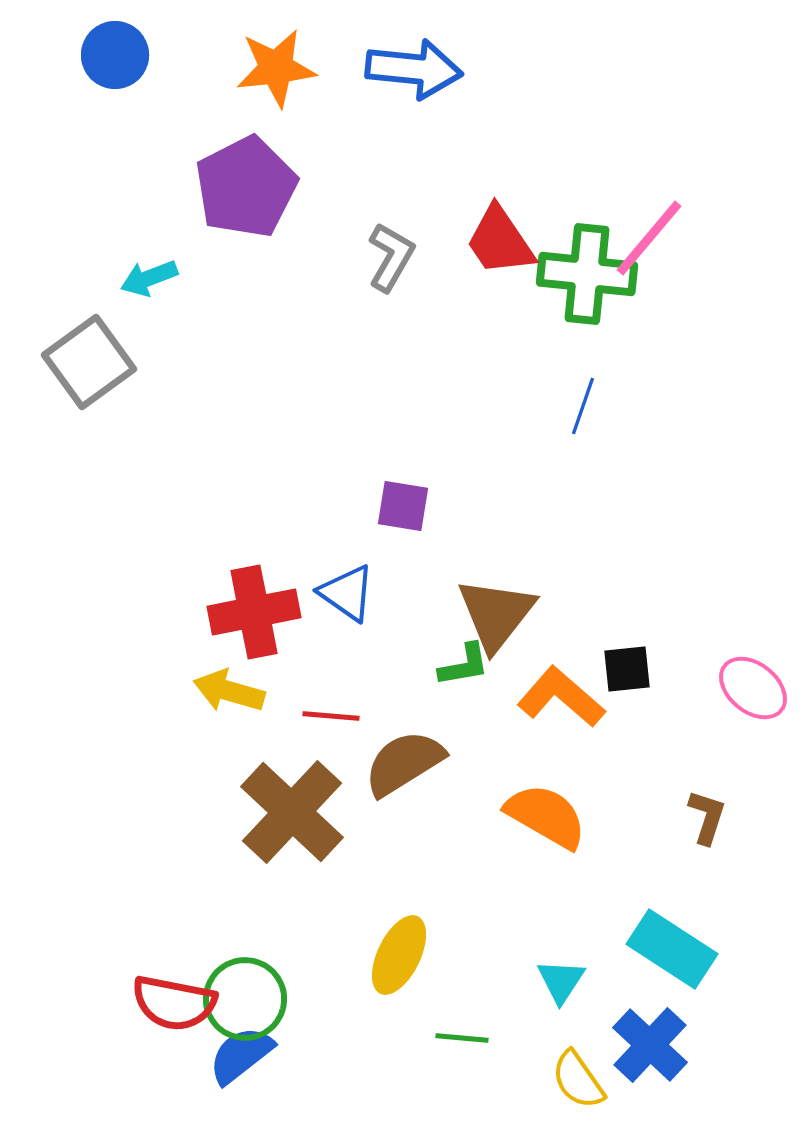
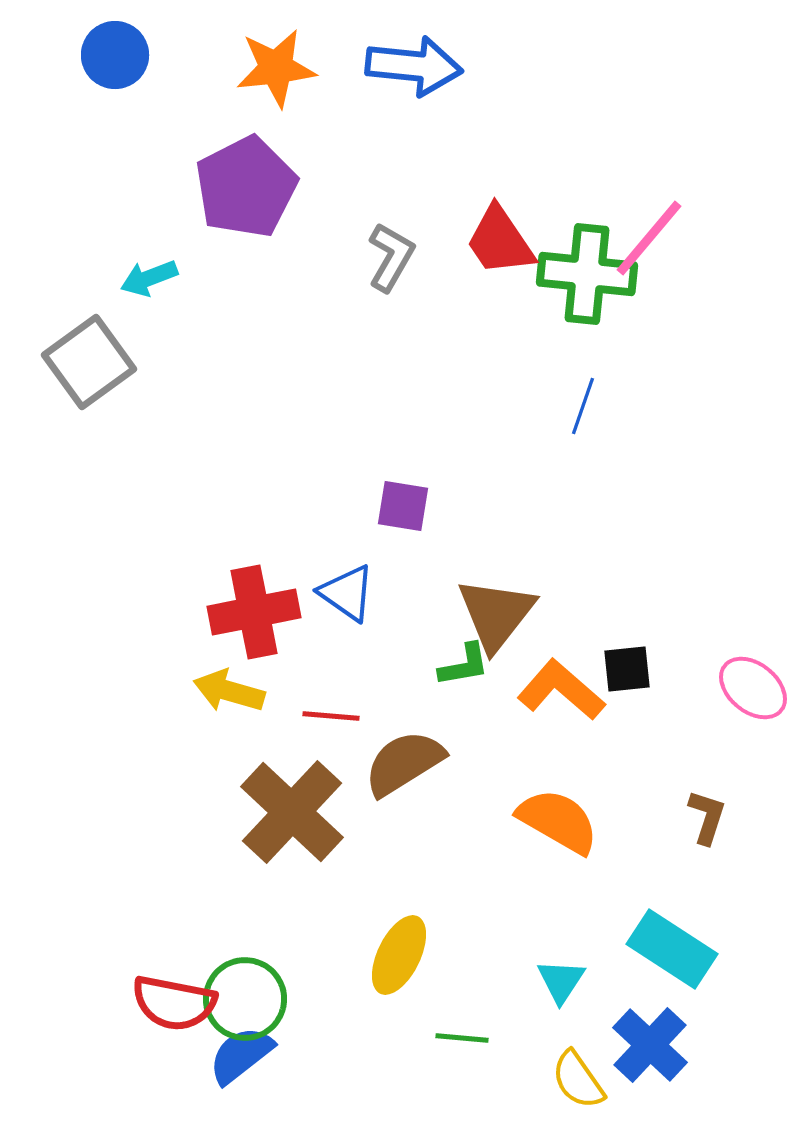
blue arrow: moved 3 px up
orange L-shape: moved 7 px up
orange semicircle: moved 12 px right, 5 px down
